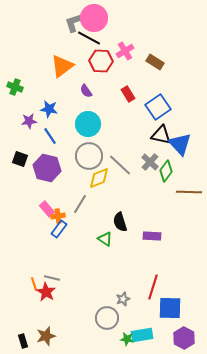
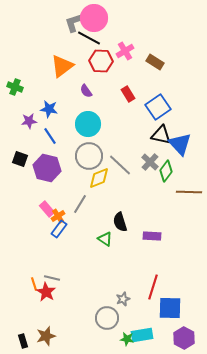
orange cross at (58, 216): rotated 24 degrees counterclockwise
